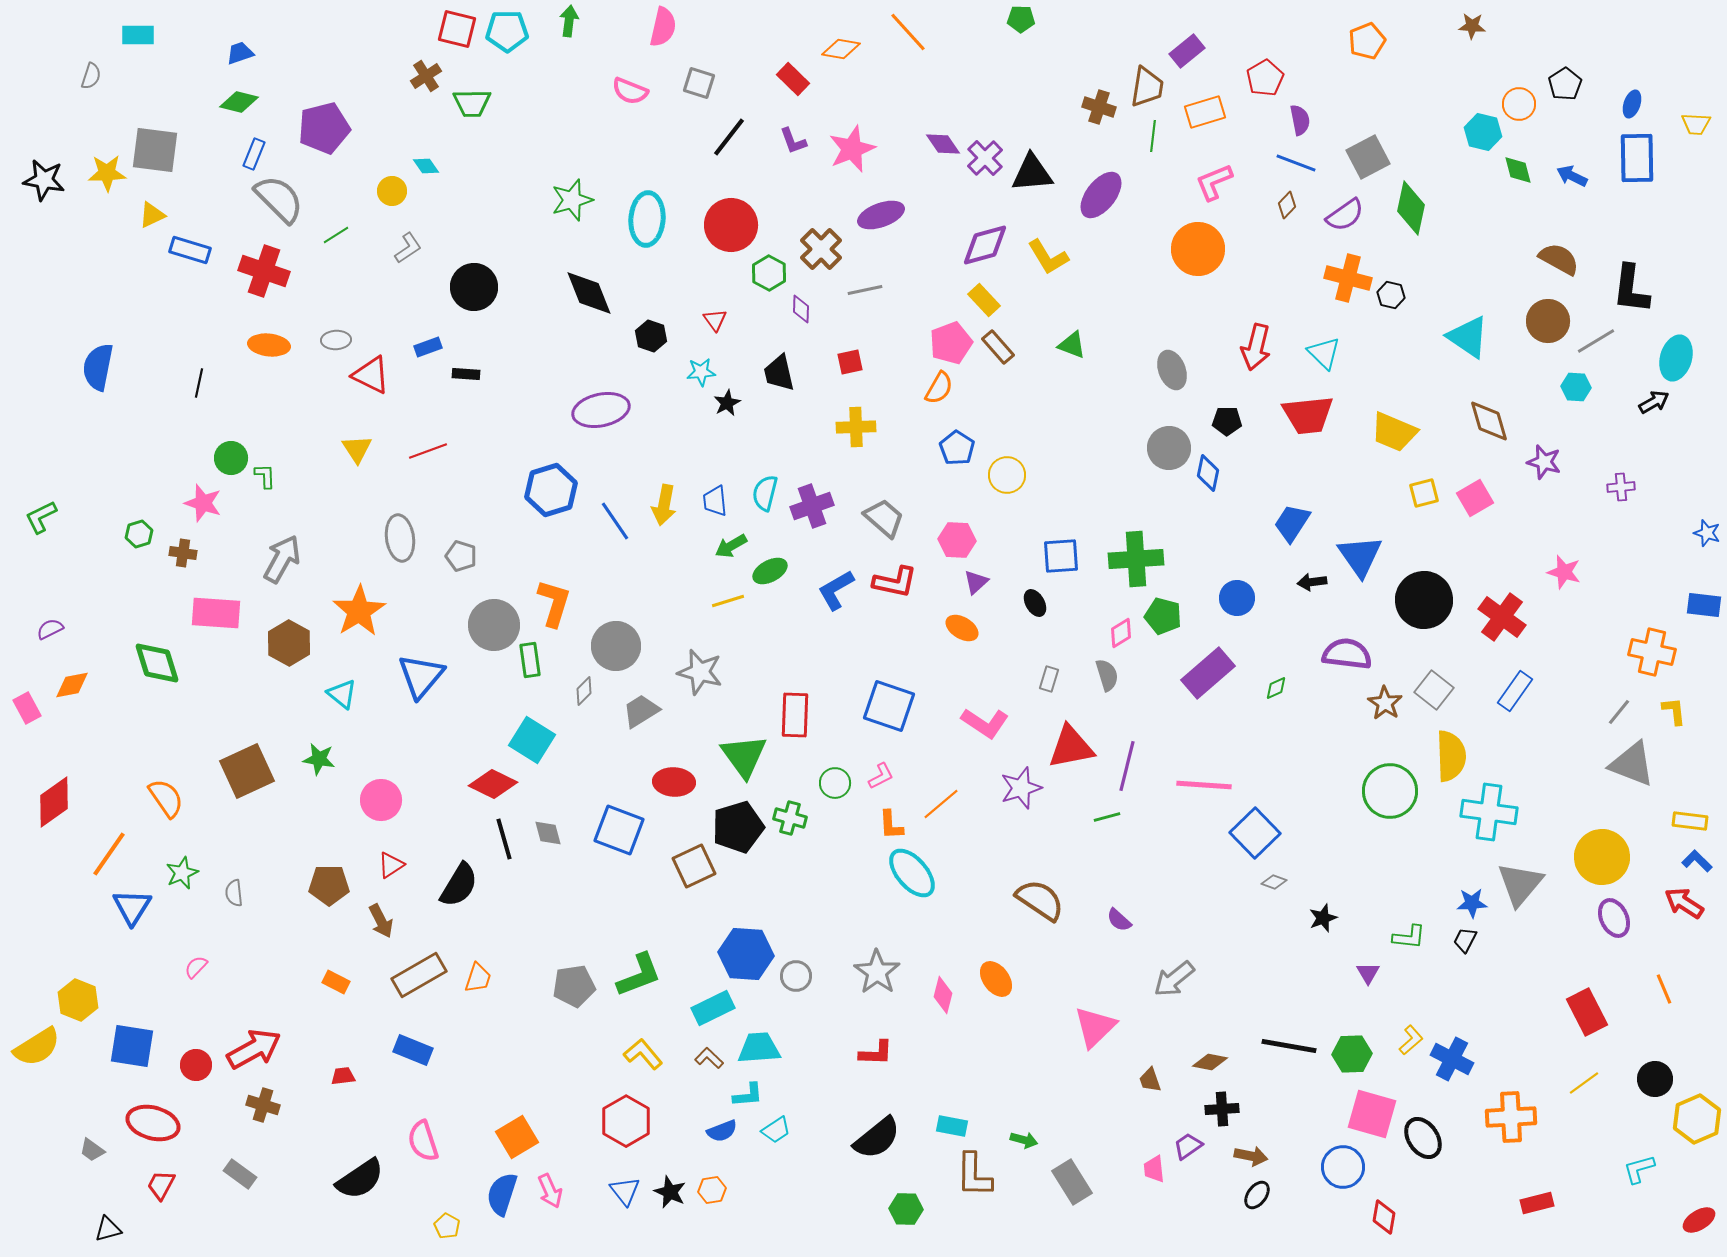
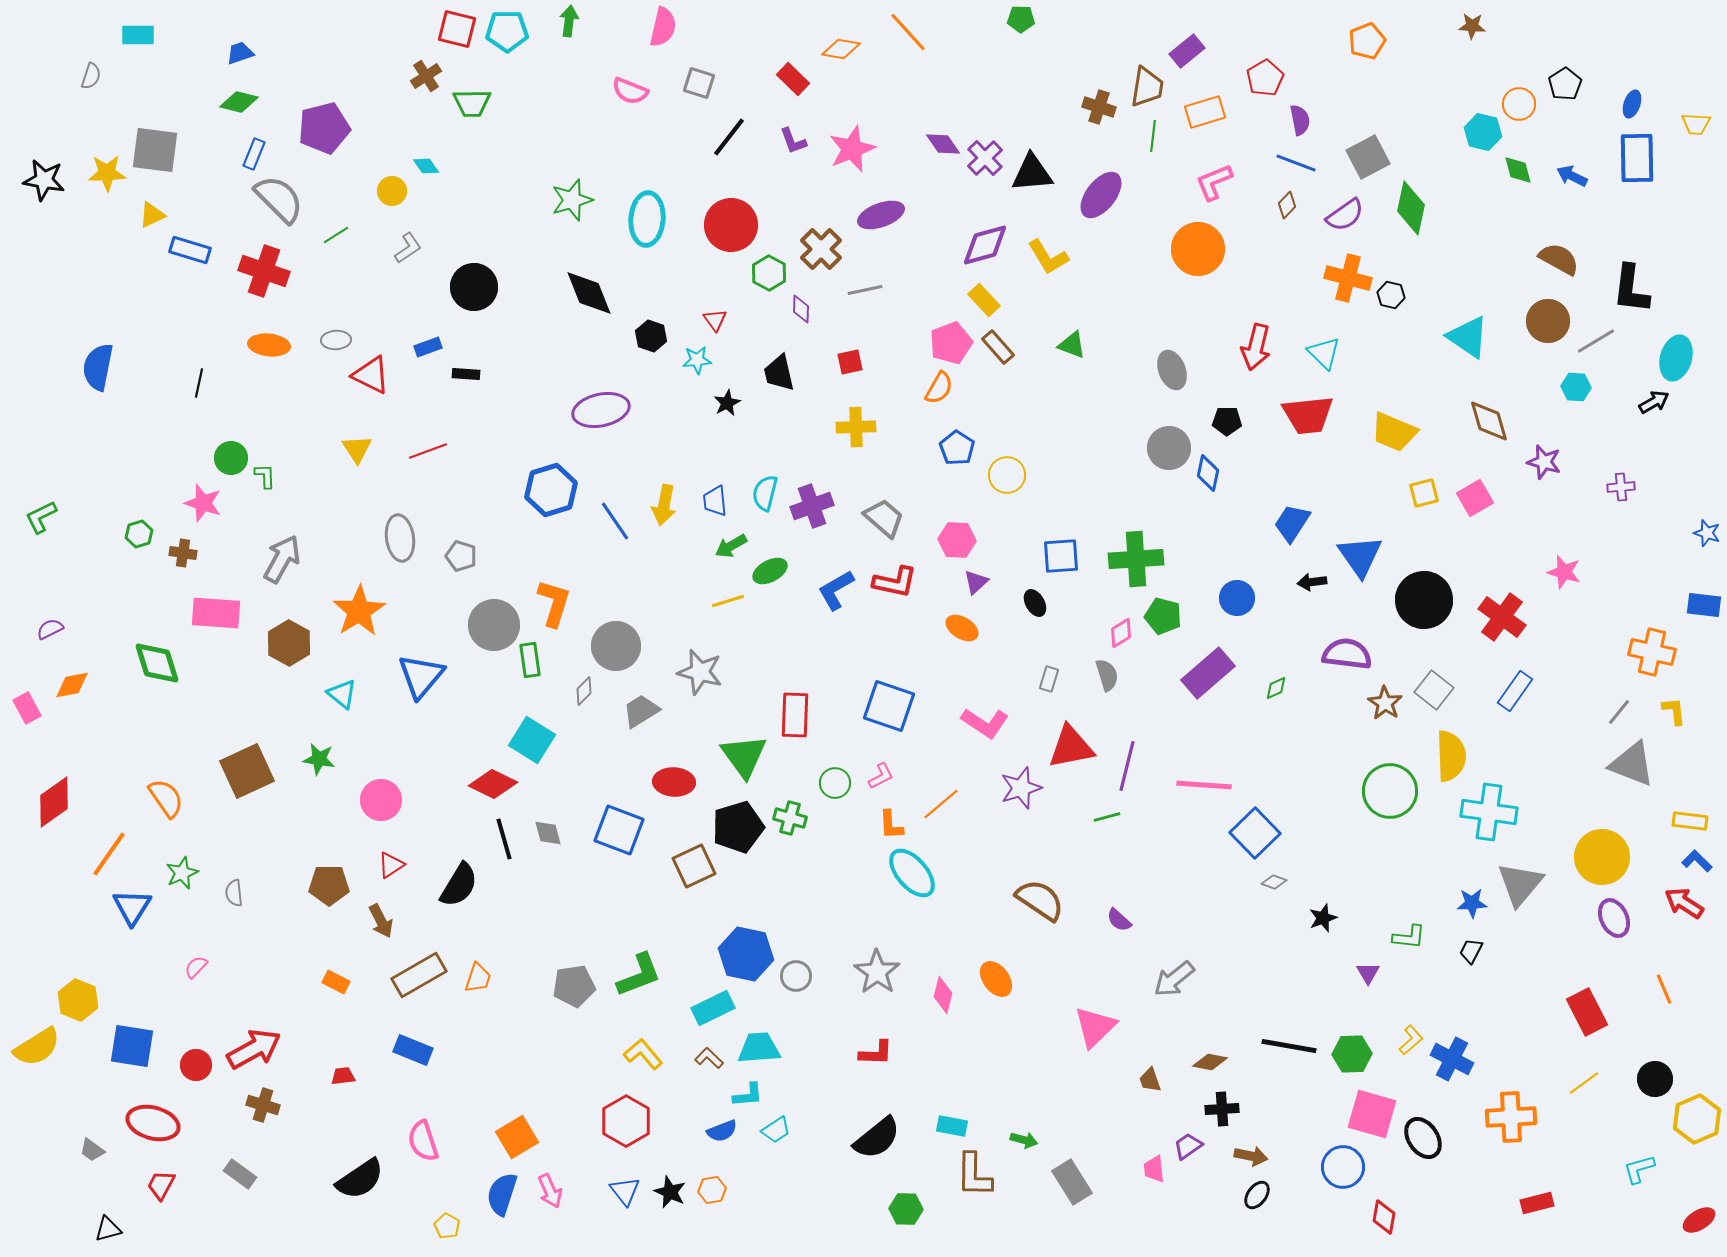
cyan star at (701, 372): moved 4 px left, 12 px up
black trapezoid at (1465, 940): moved 6 px right, 11 px down
blue hexagon at (746, 954): rotated 8 degrees clockwise
